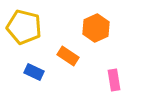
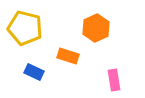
yellow pentagon: moved 1 px right, 1 px down
orange rectangle: rotated 15 degrees counterclockwise
